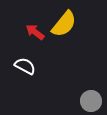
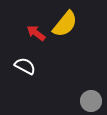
yellow semicircle: moved 1 px right
red arrow: moved 1 px right, 1 px down
